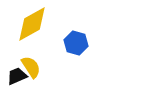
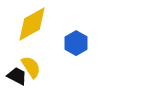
blue hexagon: rotated 15 degrees clockwise
black trapezoid: rotated 50 degrees clockwise
